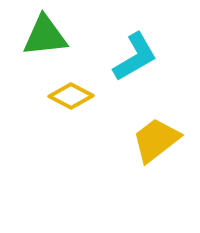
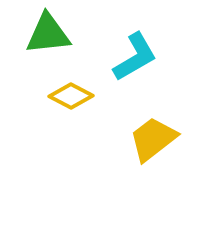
green triangle: moved 3 px right, 2 px up
yellow trapezoid: moved 3 px left, 1 px up
